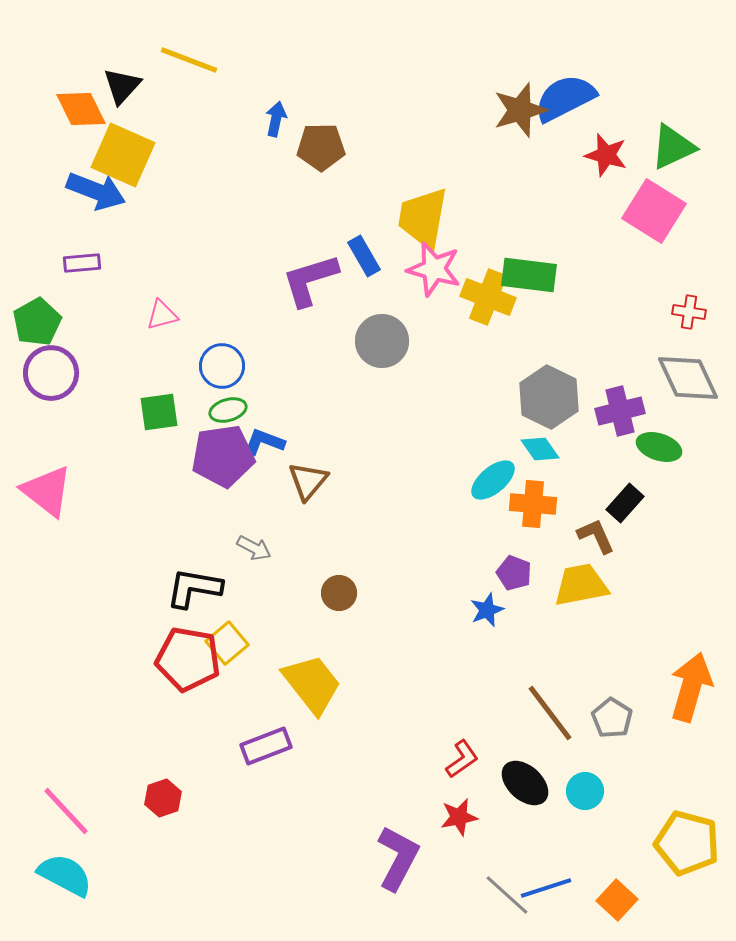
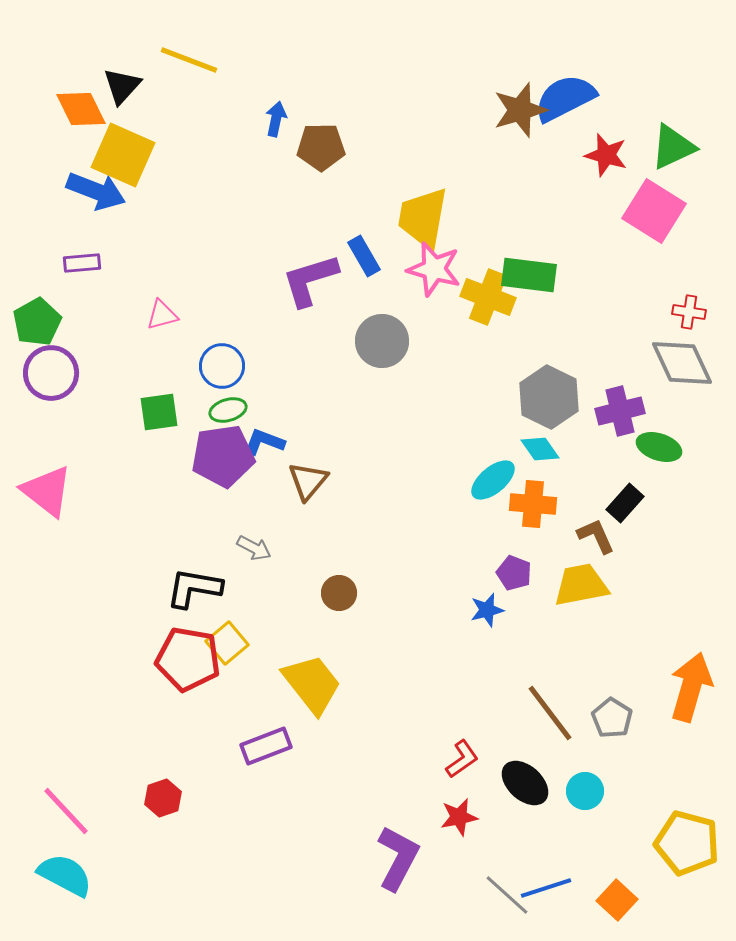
gray diamond at (688, 378): moved 6 px left, 15 px up
blue star at (487, 610): rotated 8 degrees clockwise
